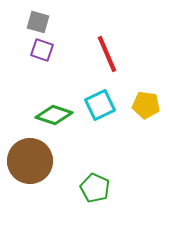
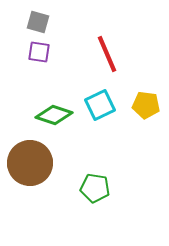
purple square: moved 3 px left, 2 px down; rotated 10 degrees counterclockwise
brown circle: moved 2 px down
green pentagon: rotated 16 degrees counterclockwise
